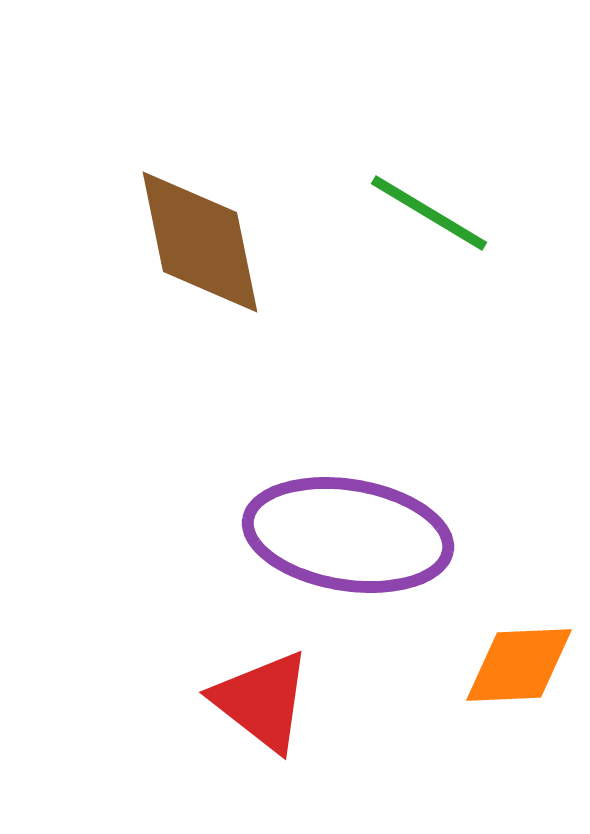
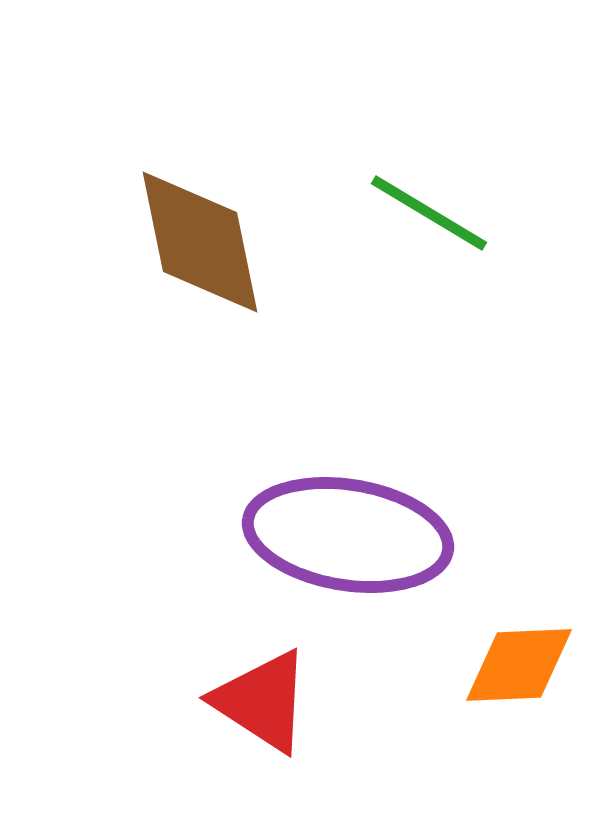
red triangle: rotated 5 degrees counterclockwise
